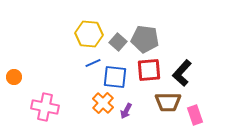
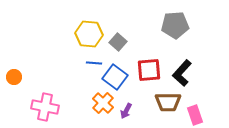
gray pentagon: moved 30 px right, 14 px up; rotated 12 degrees counterclockwise
blue line: moved 1 px right; rotated 28 degrees clockwise
blue square: rotated 30 degrees clockwise
